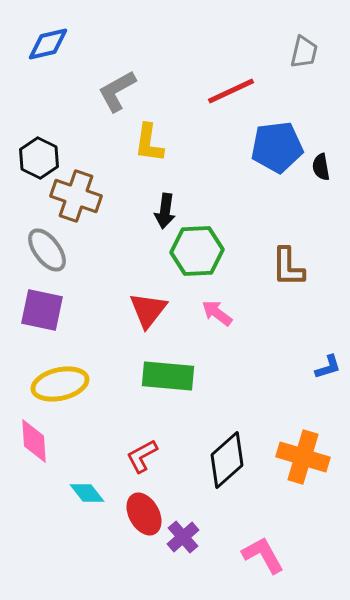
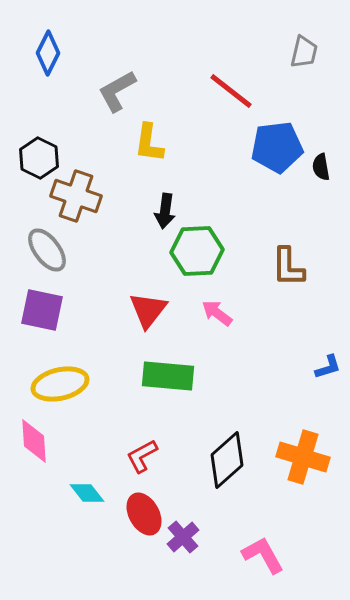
blue diamond: moved 9 px down; rotated 51 degrees counterclockwise
red line: rotated 63 degrees clockwise
